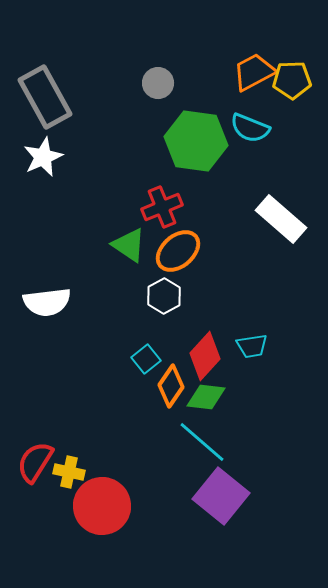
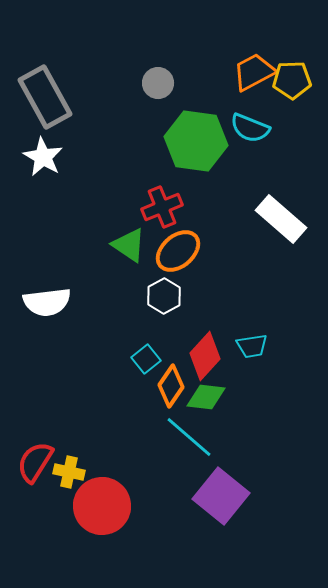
white star: rotated 18 degrees counterclockwise
cyan line: moved 13 px left, 5 px up
